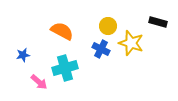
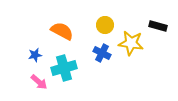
black rectangle: moved 4 px down
yellow circle: moved 3 px left, 1 px up
yellow star: rotated 10 degrees counterclockwise
blue cross: moved 1 px right, 4 px down
blue star: moved 12 px right
cyan cross: moved 1 px left
